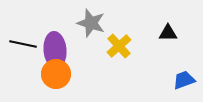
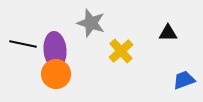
yellow cross: moved 2 px right, 5 px down
